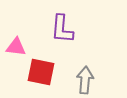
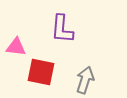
gray arrow: rotated 12 degrees clockwise
